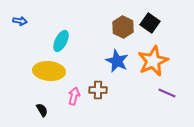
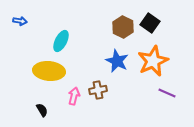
brown cross: rotated 12 degrees counterclockwise
